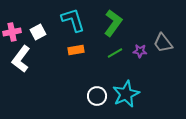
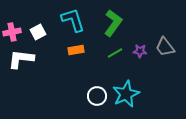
gray trapezoid: moved 2 px right, 4 px down
white L-shape: rotated 60 degrees clockwise
